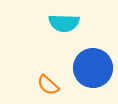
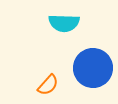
orange semicircle: rotated 90 degrees counterclockwise
